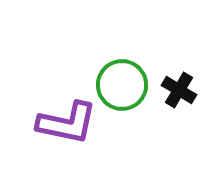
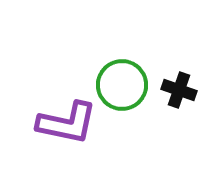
black cross: rotated 12 degrees counterclockwise
